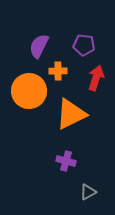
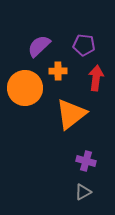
purple semicircle: rotated 20 degrees clockwise
red arrow: rotated 10 degrees counterclockwise
orange circle: moved 4 px left, 3 px up
orange triangle: rotated 12 degrees counterclockwise
purple cross: moved 20 px right
gray triangle: moved 5 px left
